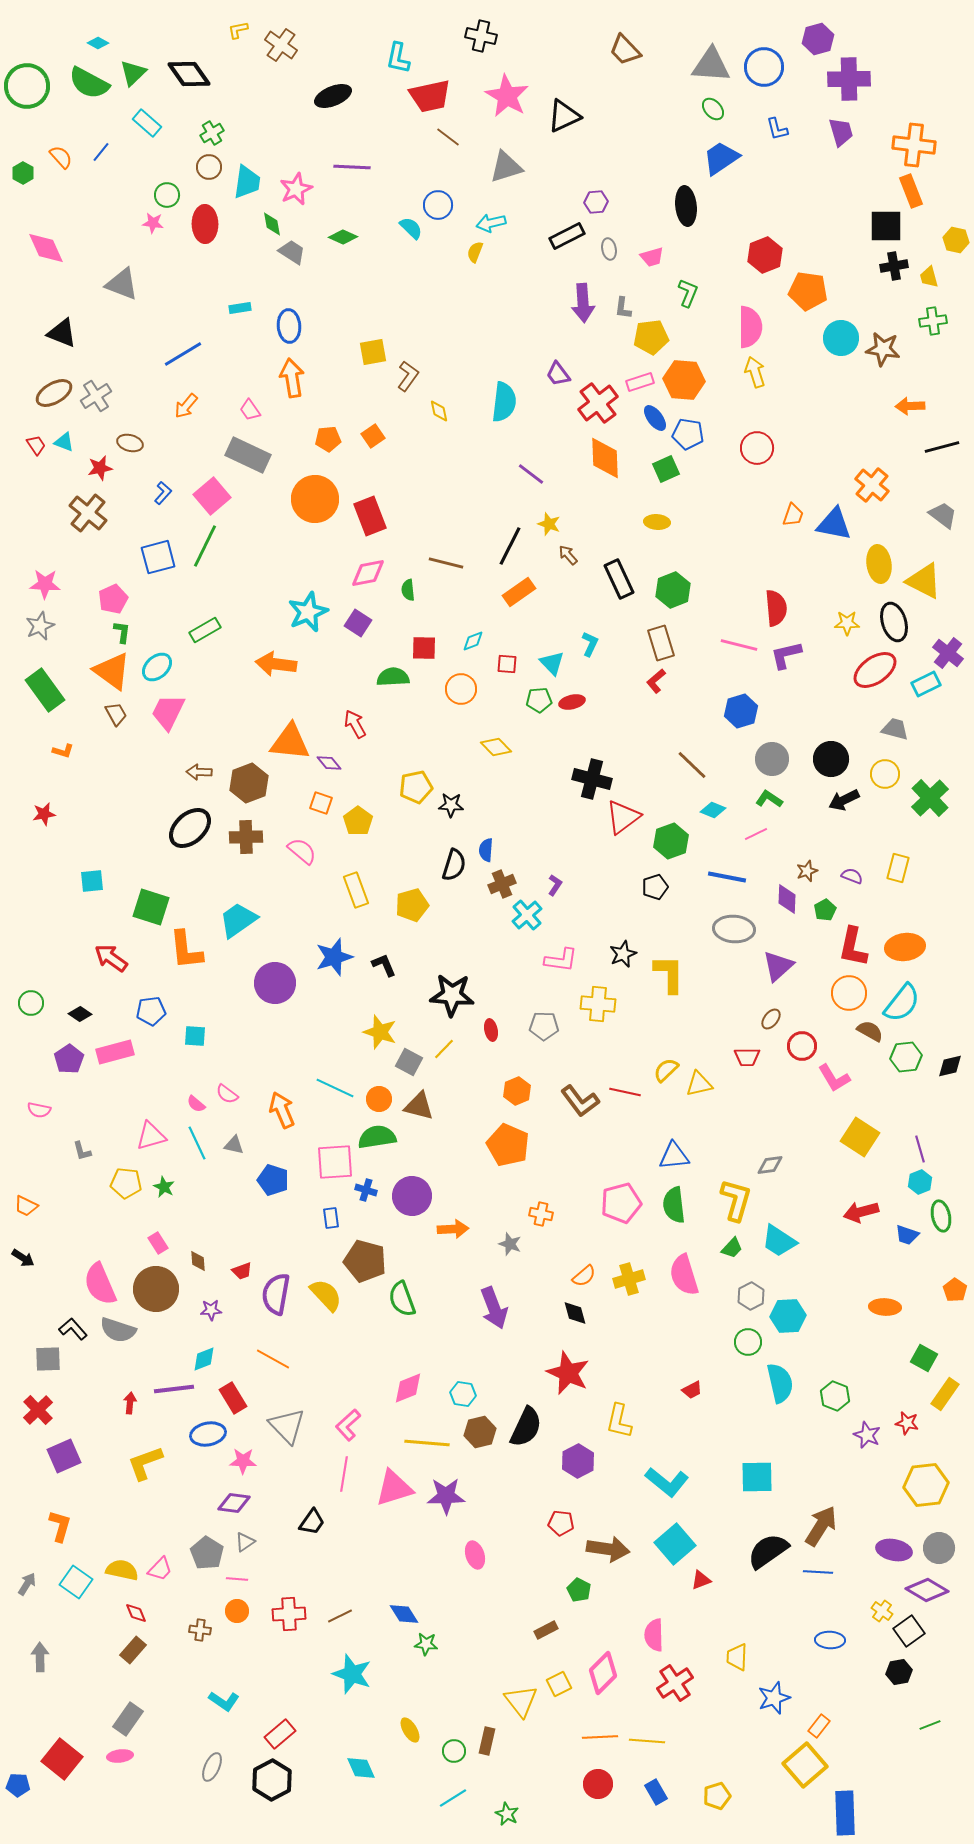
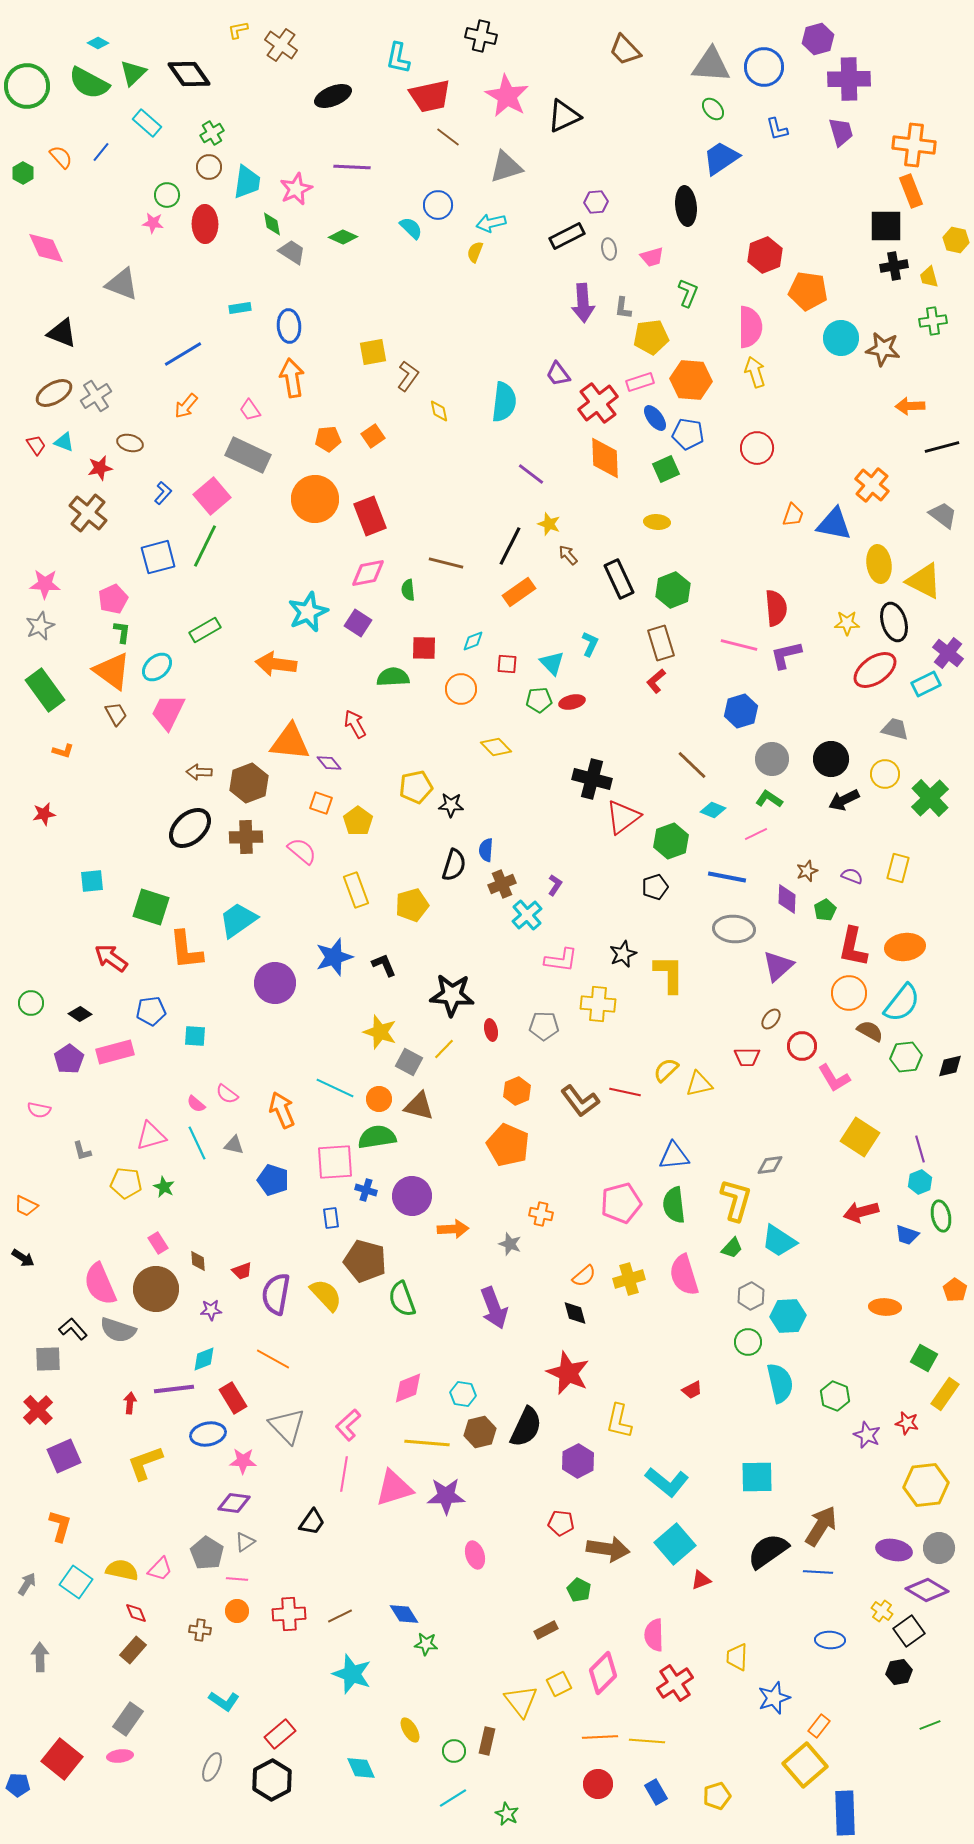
orange hexagon at (684, 380): moved 7 px right
